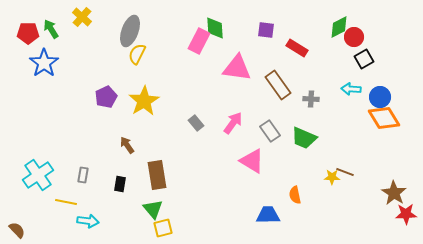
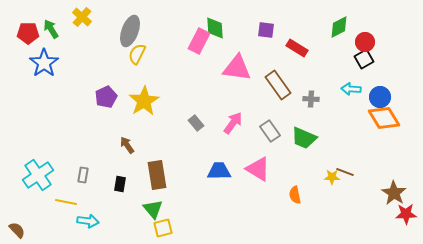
red circle at (354, 37): moved 11 px right, 5 px down
pink triangle at (252, 161): moved 6 px right, 8 px down
blue trapezoid at (268, 215): moved 49 px left, 44 px up
